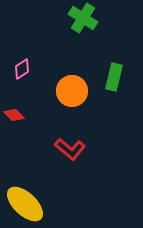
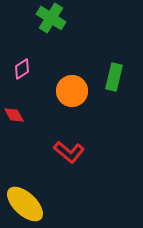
green cross: moved 32 px left
red diamond: rotated 15 degrees clockwise
red L-shape: moved 1 px left, 3 px down
